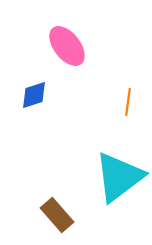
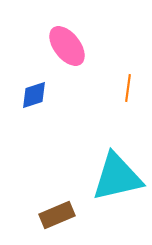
orange line: moved 14 px up
cyan triangle: moved 2 px left; rotated 24 degrees clockwise
brown rectangle: rotated 72 degrees counterclockwise
